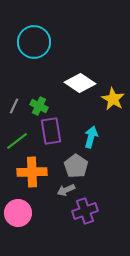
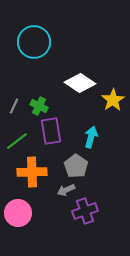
yellow star: moved 1 px down; rotated 10 degrees clockwise
